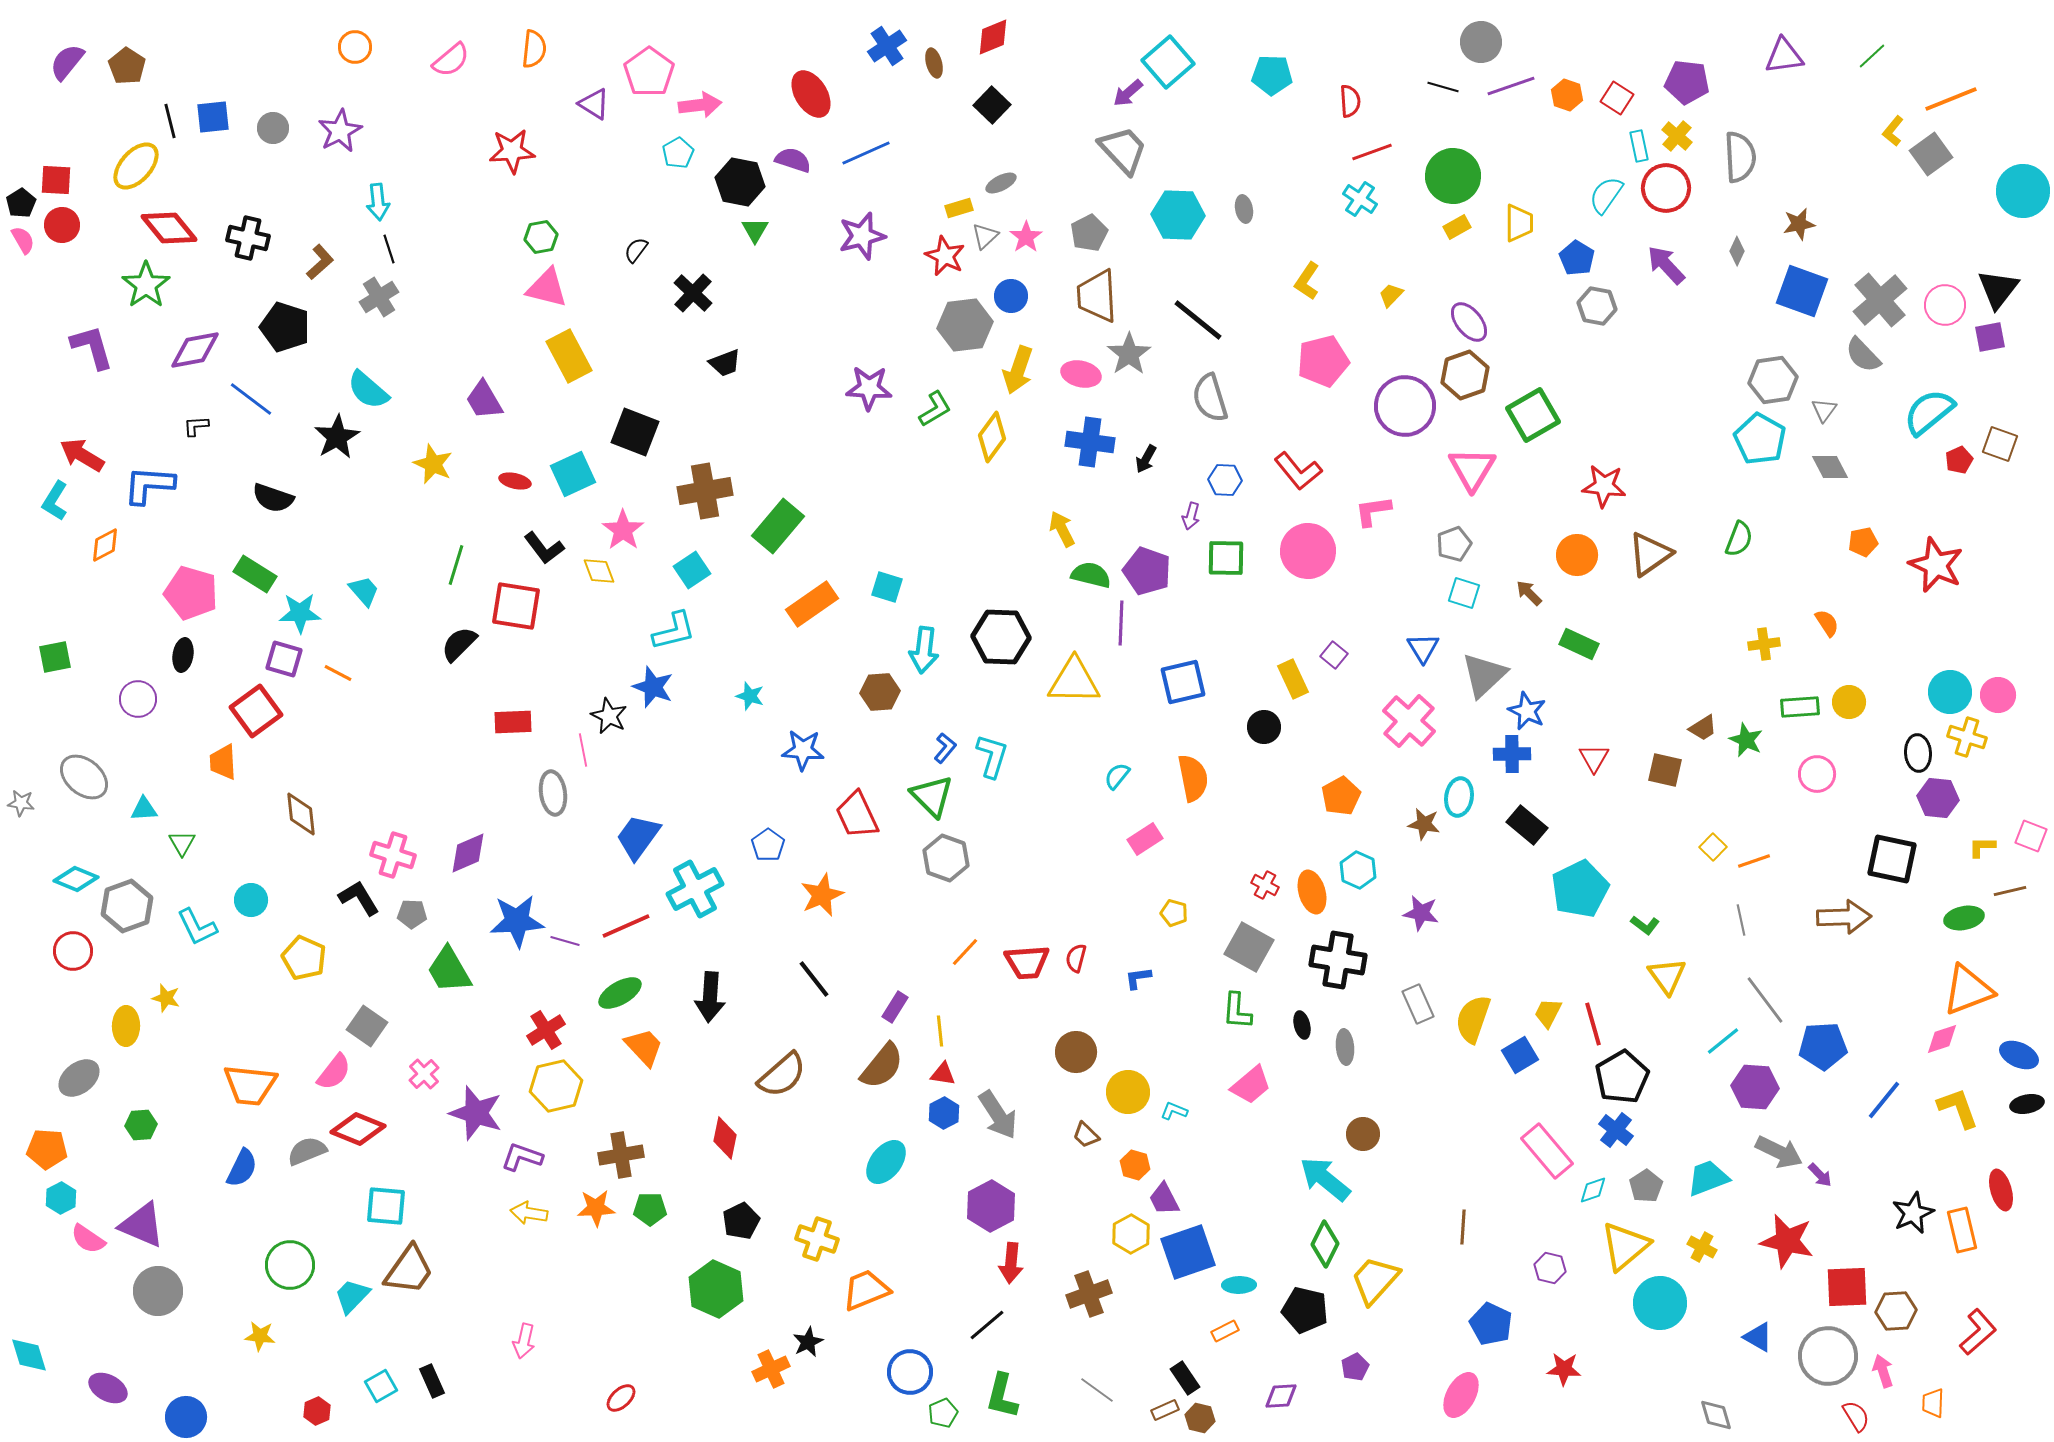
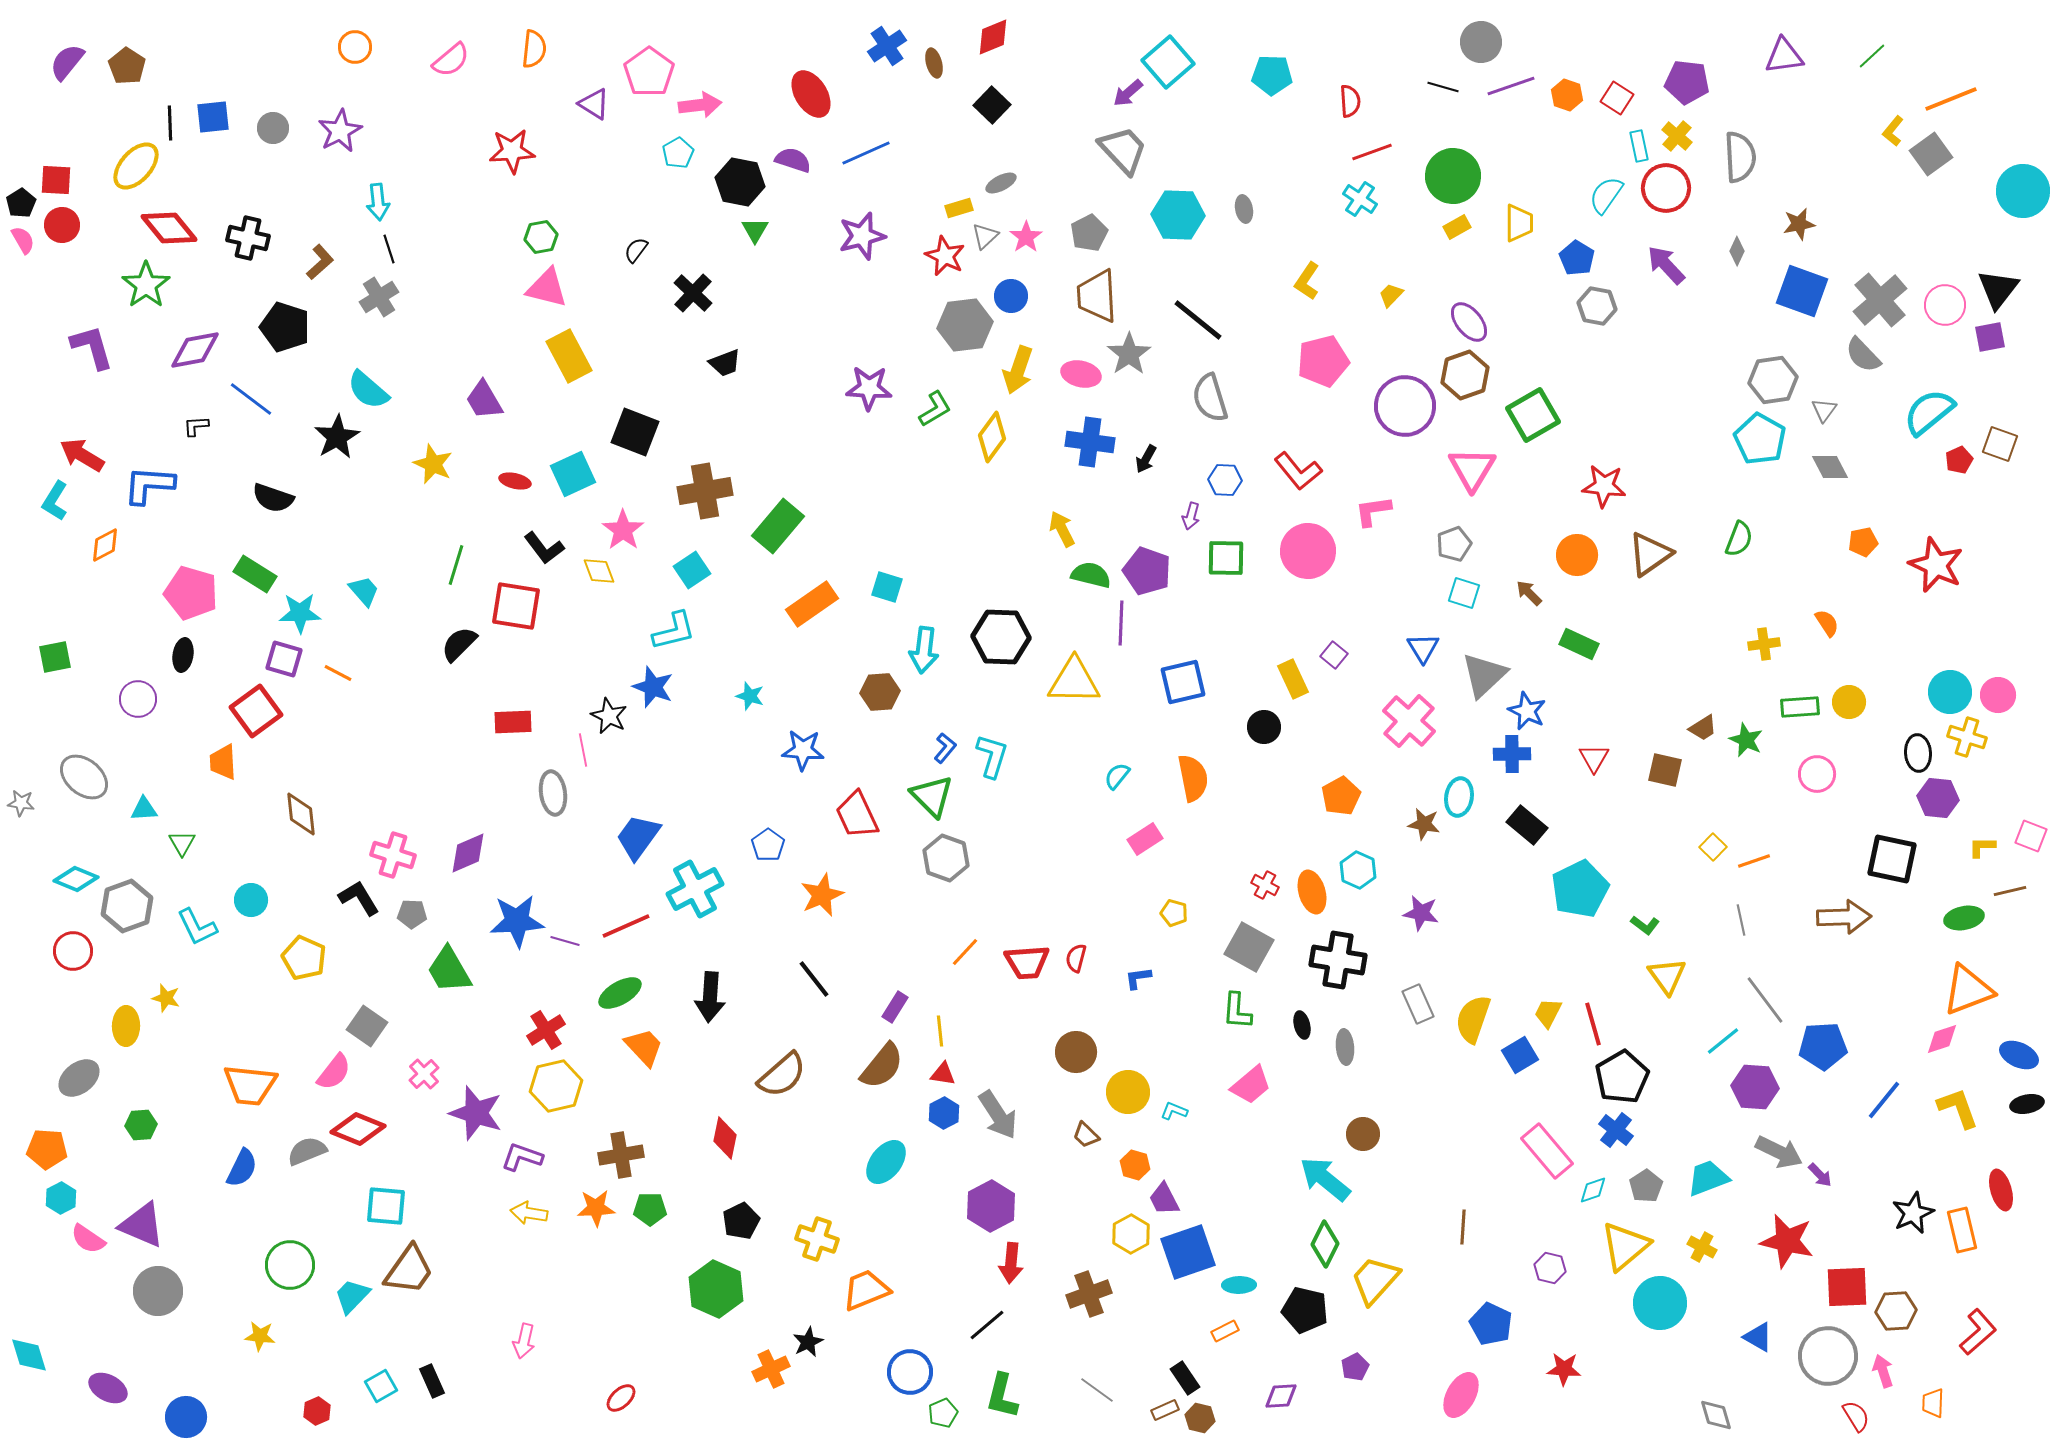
black line at (170, 121): moved 2 px down; rotated 12 degrees clockwise
